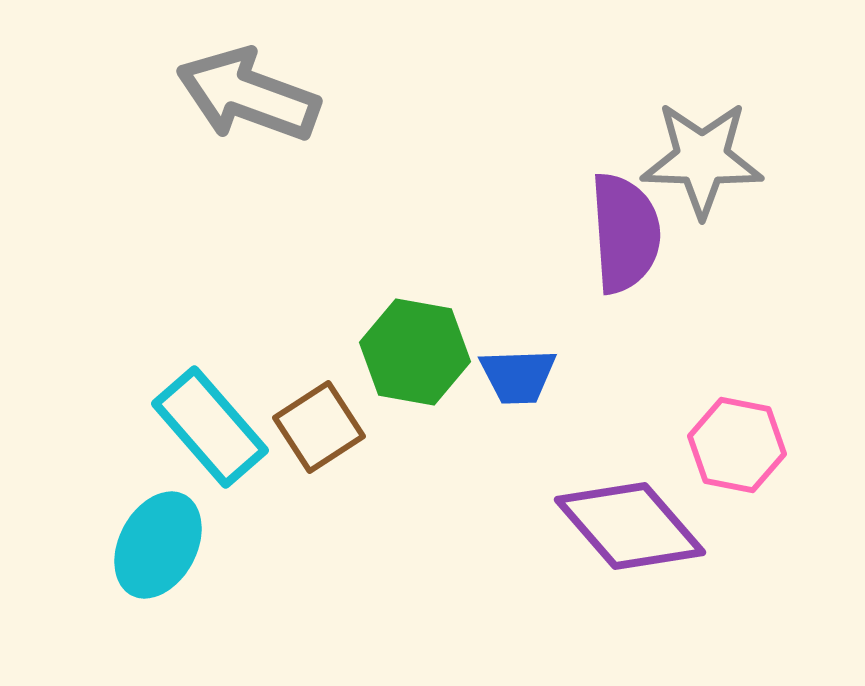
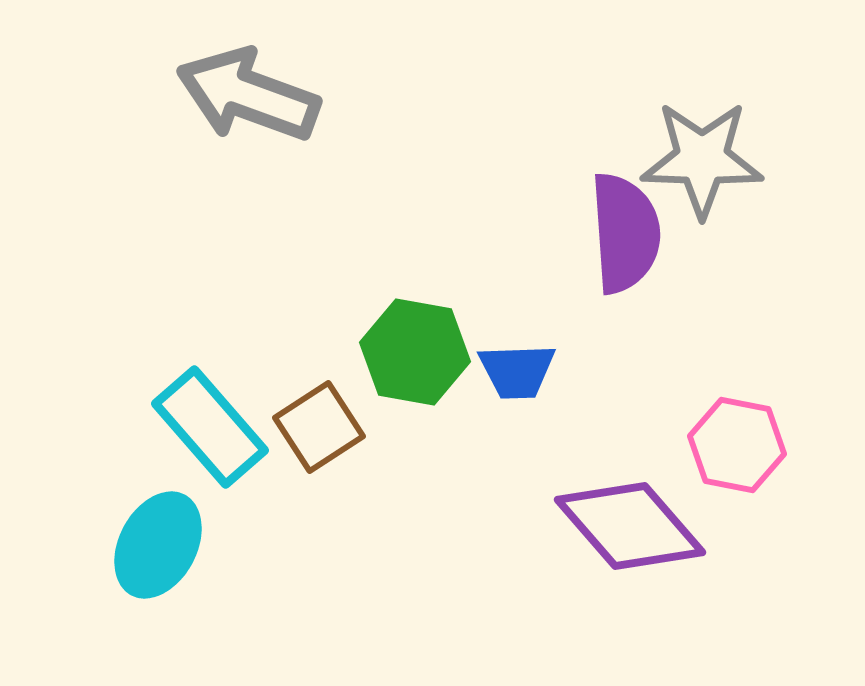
blue trapezoid: moved 1 px left, 5 px up
